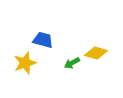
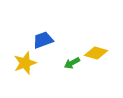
blue trapezoid: rotated 35 degrees counterclockwise
